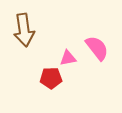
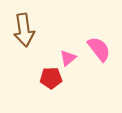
pink semicircle: moved 2 px right, 1 px down
pink triangle: rotated 30 degrees counterclockwise
